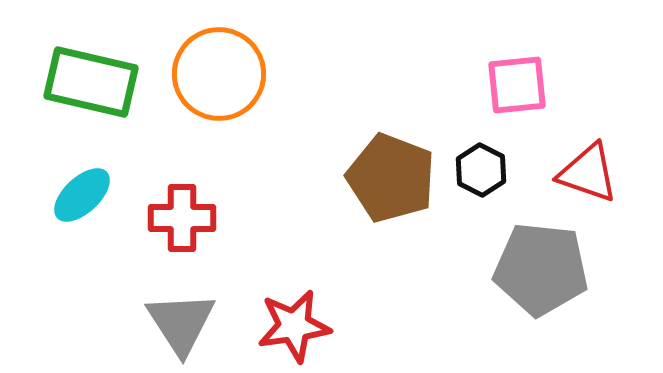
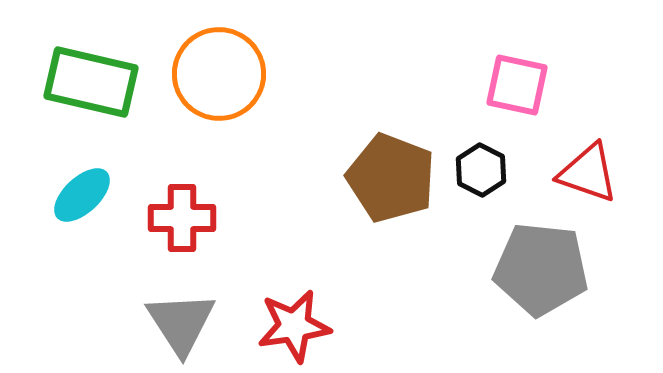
pink square: rotated 18 degrees clockwise
